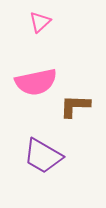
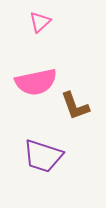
brown L-shape: rotated 112 degrees counterclockwise
purple trapezoid: rotated 12 degrees counterclockwise
